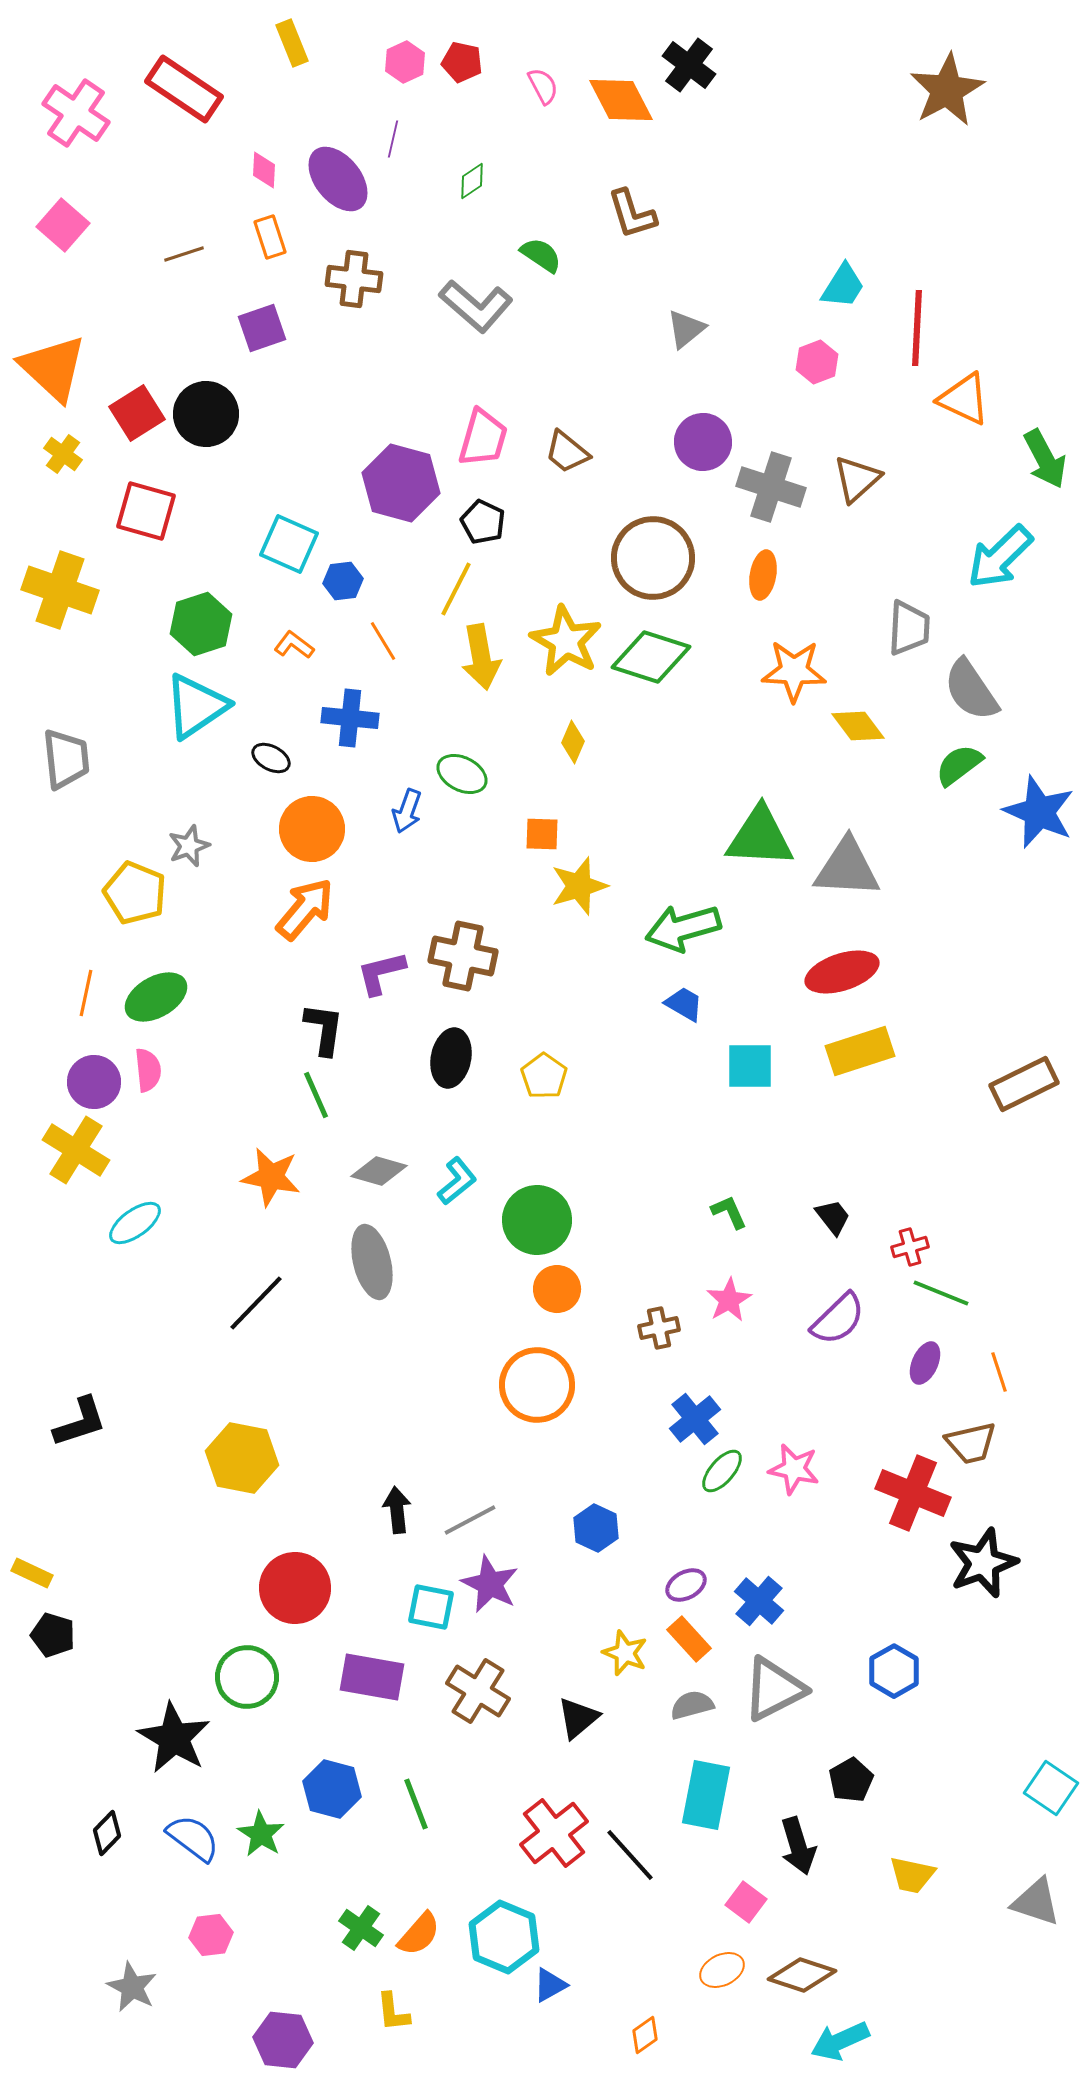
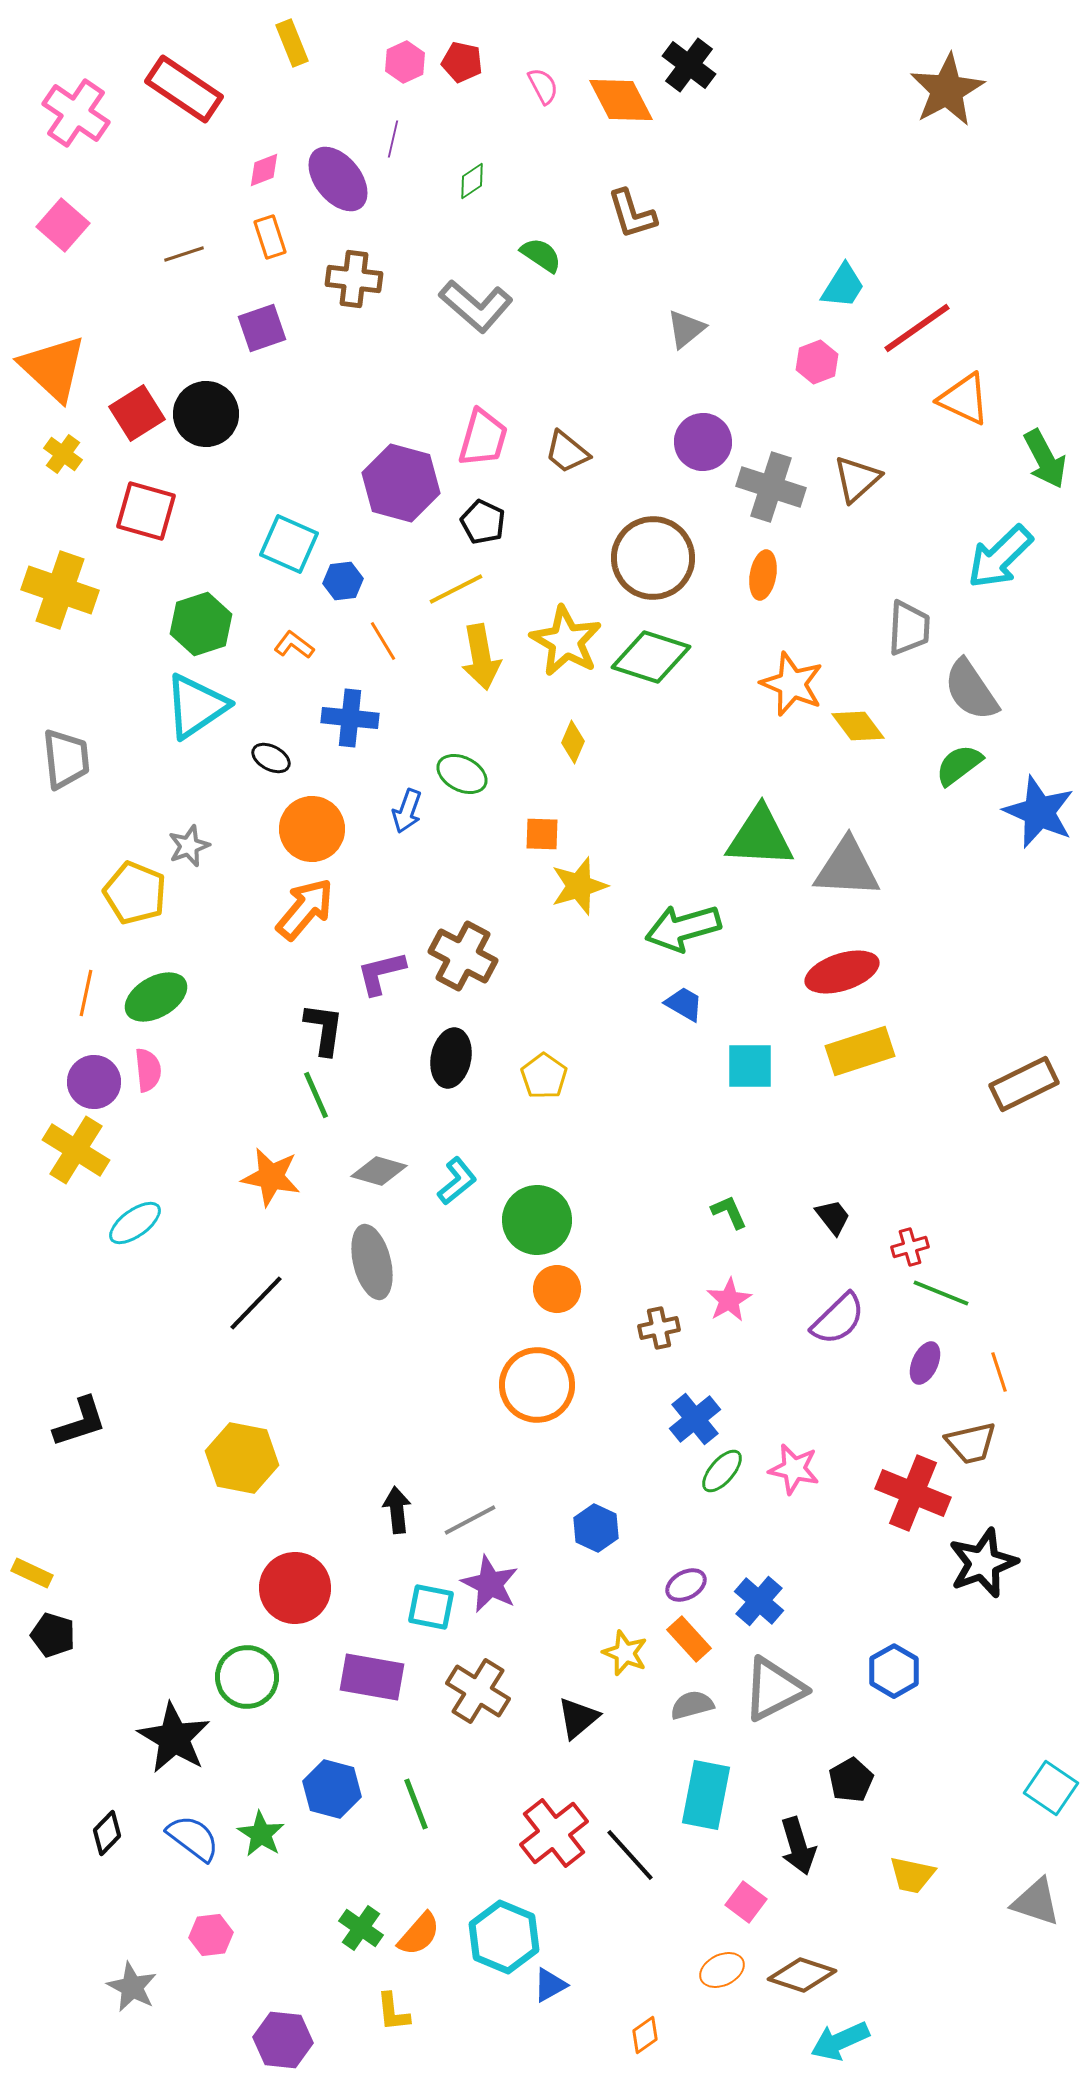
pink diamond at (264, 170): rotated 66 degrees clockwise
red line at (917, 328): rotated 52 degrees clockwise
yellow line at (456, 589): rotated 36 degrees clockwise
orange star at (794, 671): moved 2 px left, 13 px down; rotated 20 degrees clockwise
brown cross at (463, 956): rotated 16 degrees clockwise
